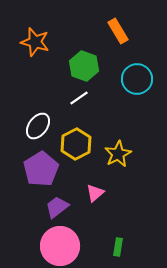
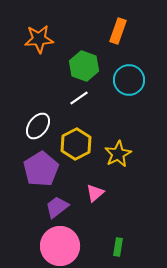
orange rectangle: rotated 50 degrees clockwise
orange star: moved 4 px right, 3 px up; rotated 20 degrees counterclockwise
cyan circle: moved 8 px left, 1 px down
